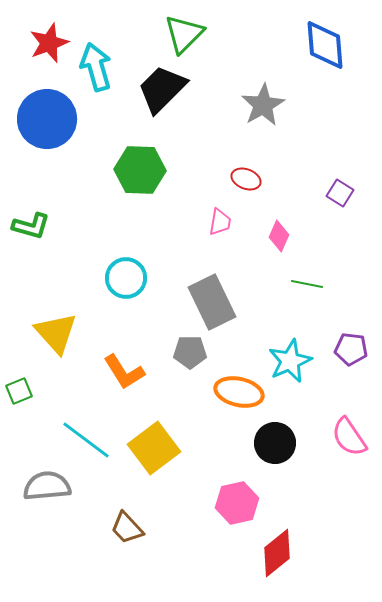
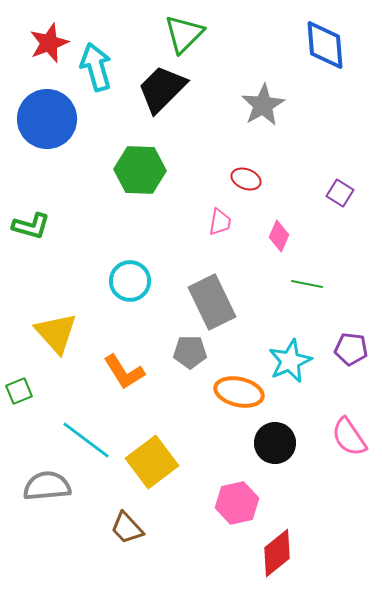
cyan circle: moved 4 px right, 3 px down
yellow square: moved 2 px left, 14 px down
